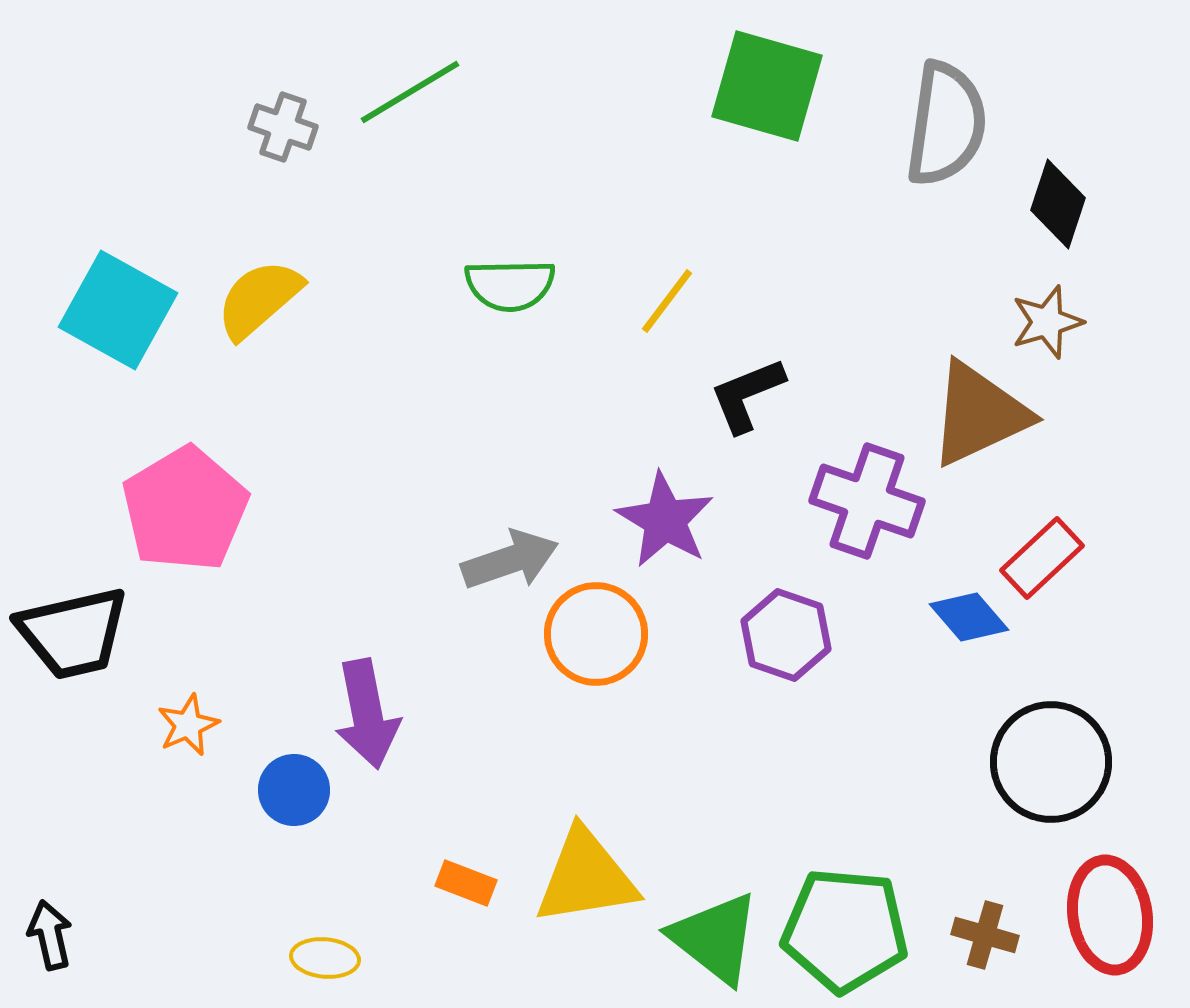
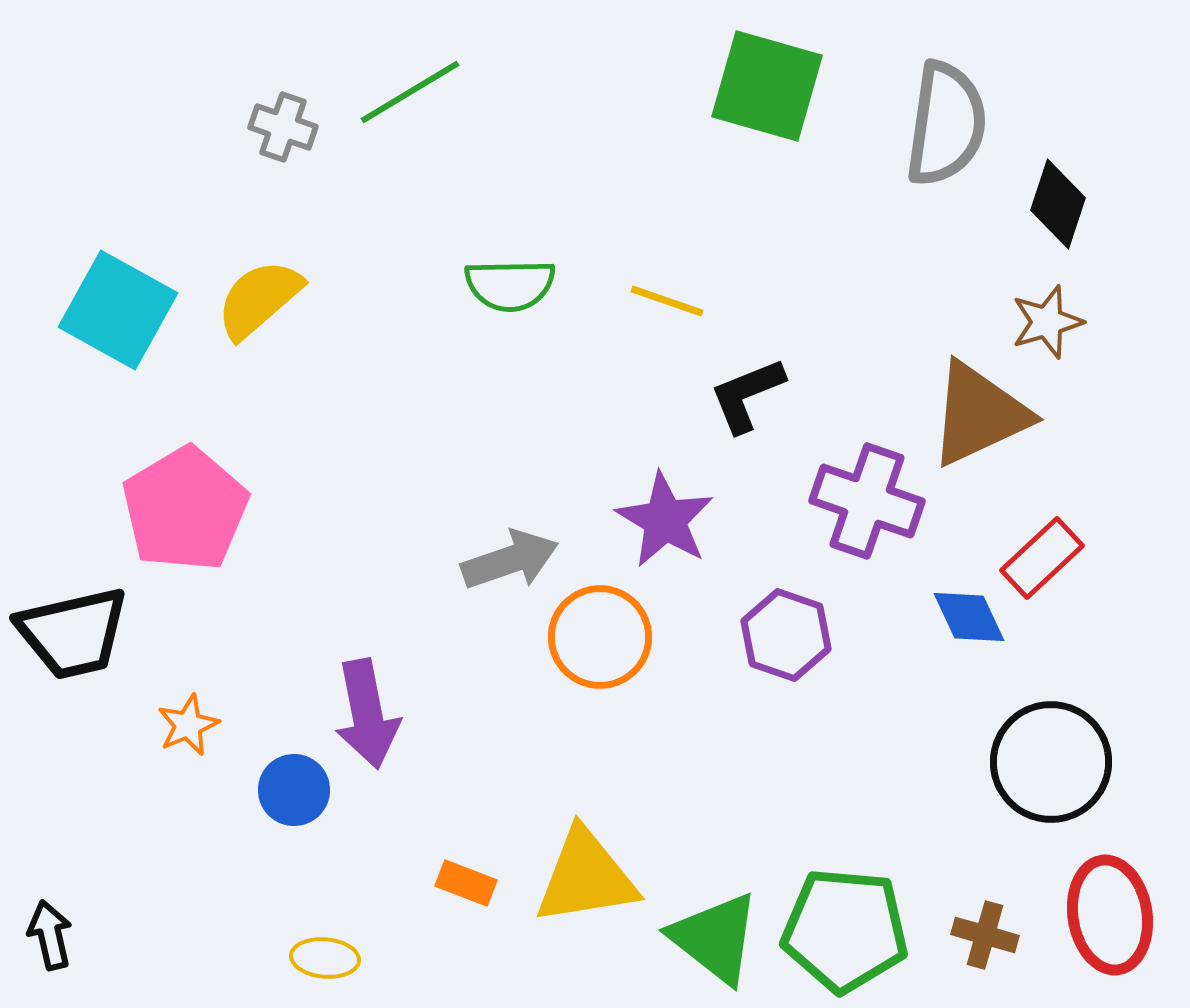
yellow line: rotated 72 degrees clockwise
blue diamond: rotated 16 degrees clockwise
orange circle: moved 4 px right, 3 px down
